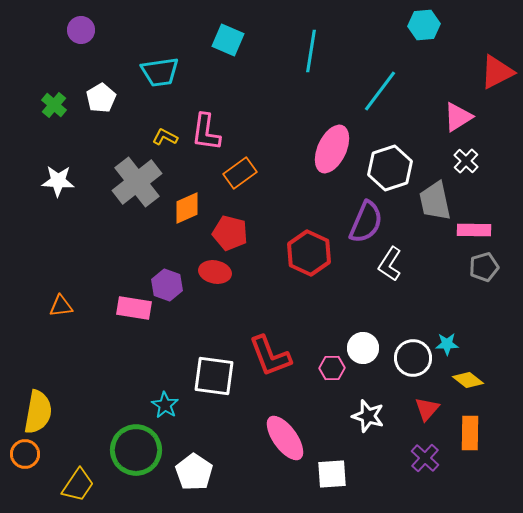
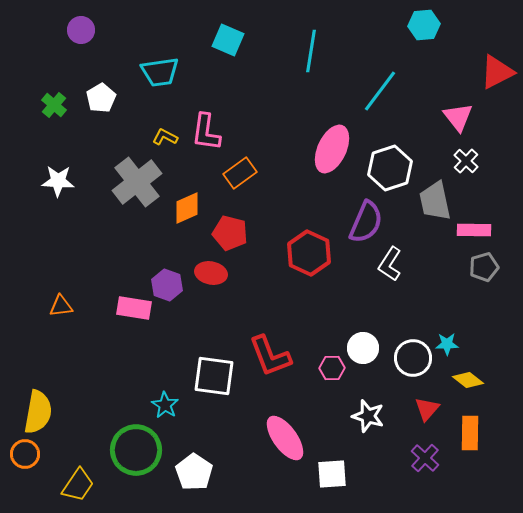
pink triangle at (458, 117): rotated 36 degrees counterclockwise
red ellipse at (215, 272): moved 4 px left, 1 px down
